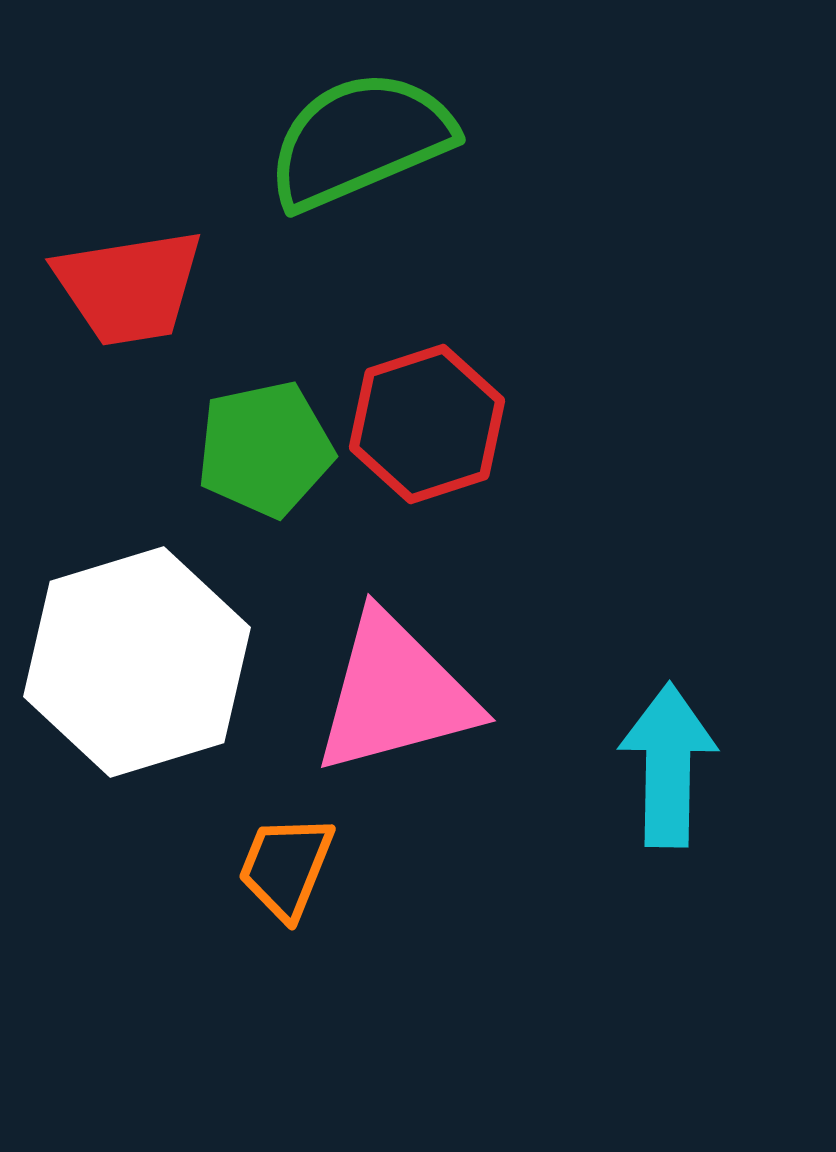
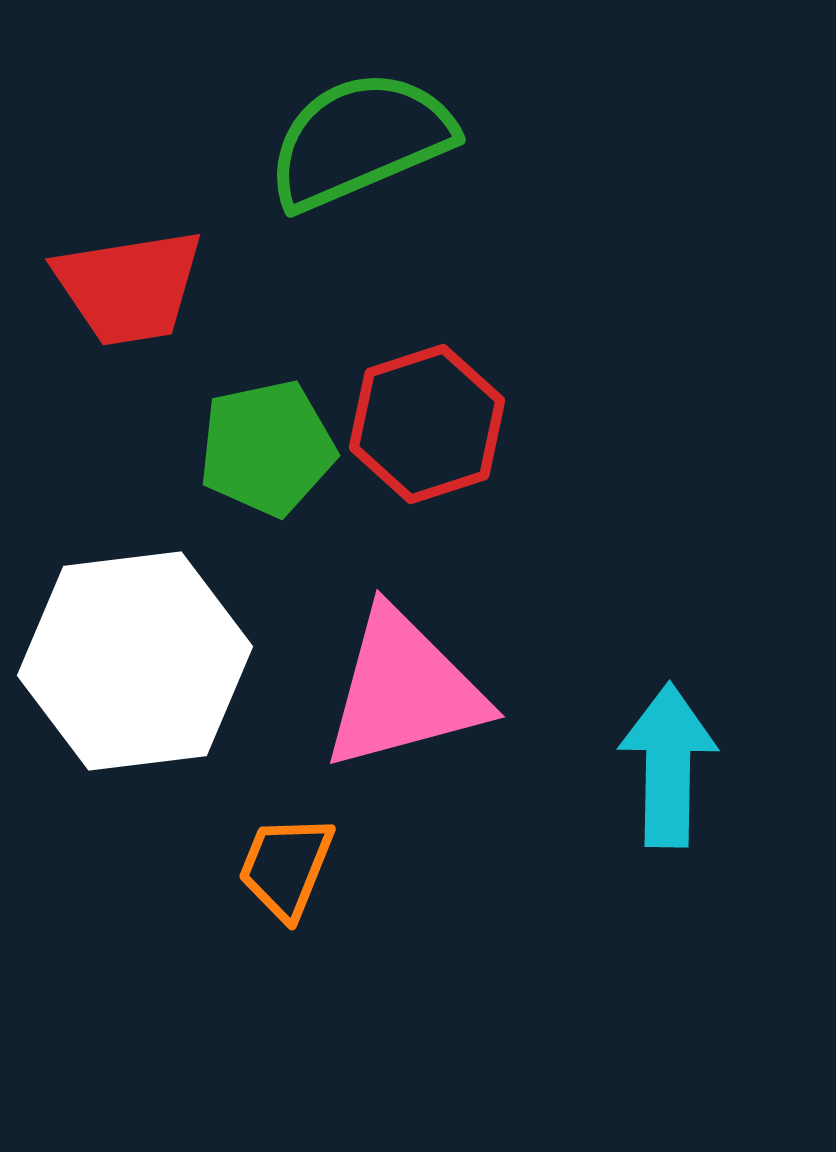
green pentagon: moved 2 px right, 1 px up
white hexagon: moved 2 px left, 1 px up; rotated 10 degrees clockwise
pink triangle: moved 9 px right, 4 px up
